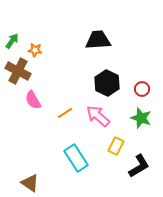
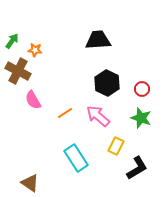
black L-shape: moved 2 px left, 2 px down
